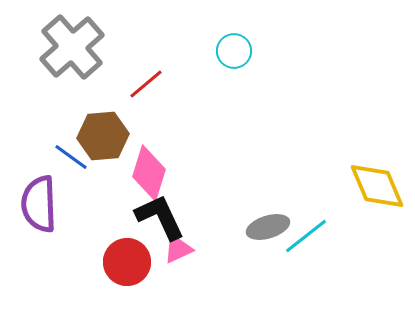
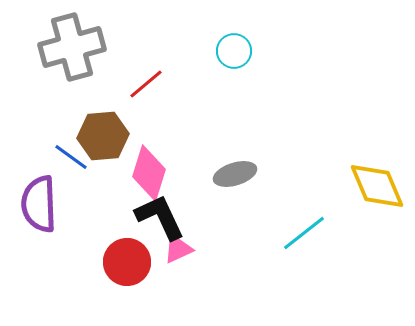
gray cross: rotated 26 degrees clockwise
gray ellipse: moved 33 px left, 53 px up
cyan line: moved 2 px left, 3 px up
